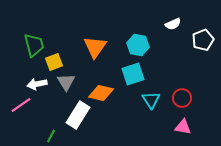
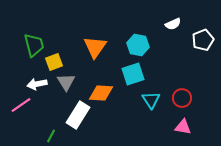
orange diamond: rotated 10 degrees counterclockwise
